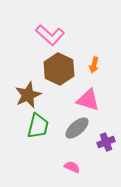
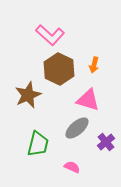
green trapezoid: moved 18 px down
purple cross: rotated 18 degrees counterclockwise
